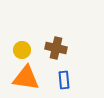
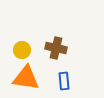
blue rectangle: moved 1 px down
